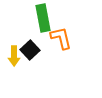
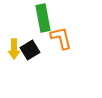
black square: rotated 12 degrees clockwise
yellow arrow: moved 7 px up
